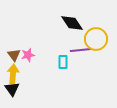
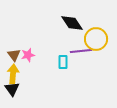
purple line: moved 1 px down
